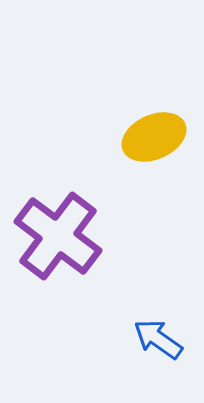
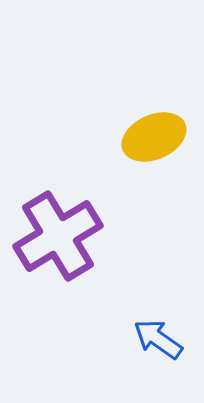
purple cross: rotated 22 degrees clockwise
